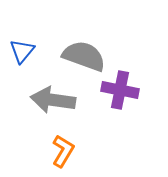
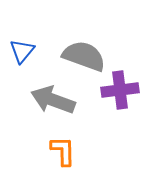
purple cross: rotated 18 degrees counterclockwise
gray arrow: rotated 12 degrees clockwise
orange L-shape: rotated 32 degrees counterclockwise
